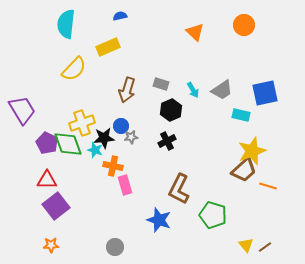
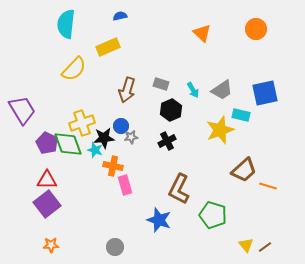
orange circle: moved 12 px right, 4 px down
orange triangle: moved 7 px right, 1 px down
yellow star: moved 32 px left, 21 px up
purple square: moved 9 px left, 2 px up
